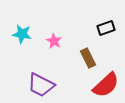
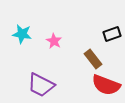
black rectangle: moved 6 px right, 6 px down
brown rectangle: moved 5 px right, 1 px down; rotated 12 degrees counterclockwise
red semicircle: rotated 64 degrees clockwise
